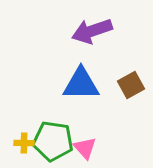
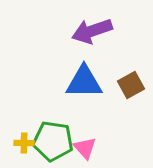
blue triangle: moved 3 px right, 2 px up
